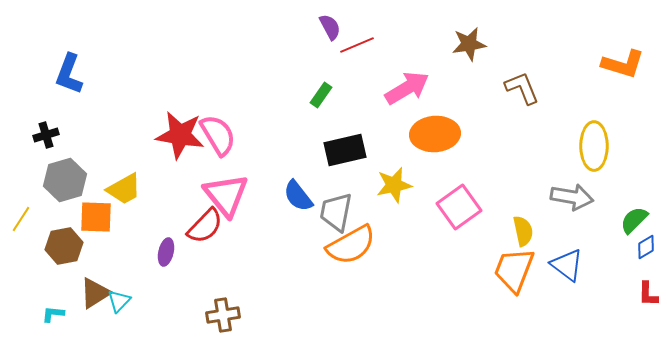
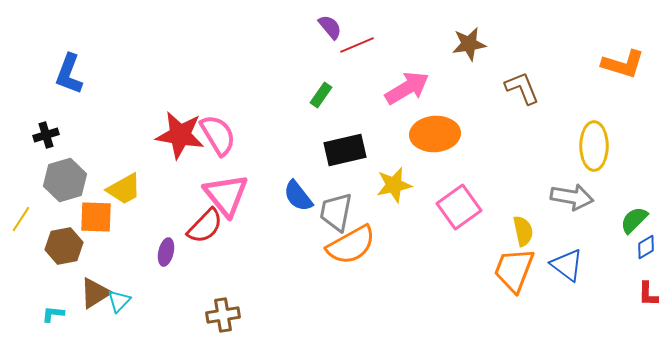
purple semicircle: rotated 12 degrees counterclockwise
